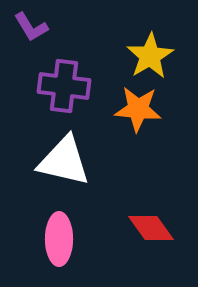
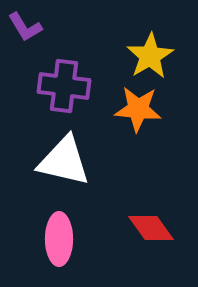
purple L-shape: moved 6 px left
